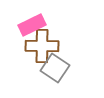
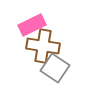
brown cross: moved 1 px right; rotated 8 degrees clockwise
